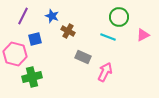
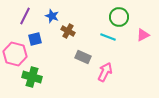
purple line: moved 2 px right
green cross: rotated 30 degrees clockwise
